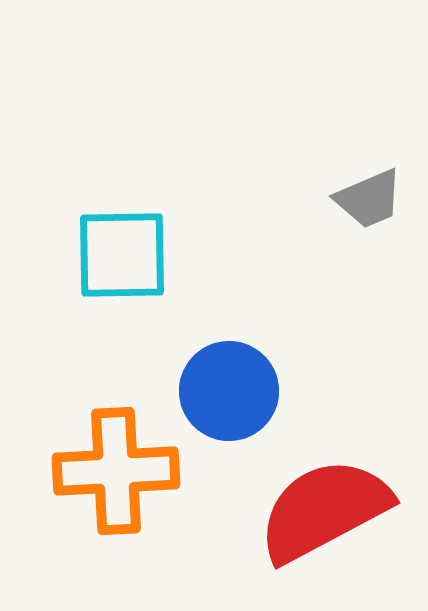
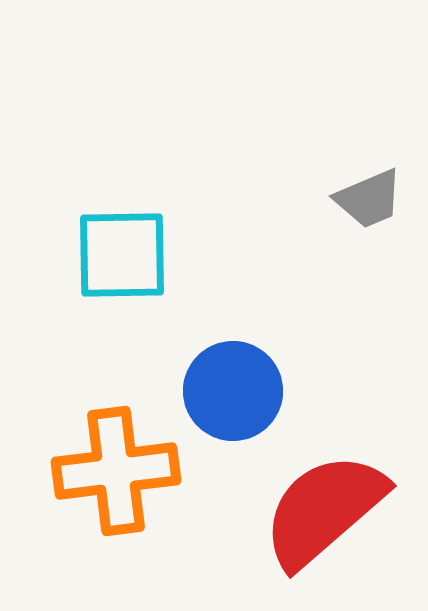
blue circle: moved 4 px right
orange cross: rotated 4 degrees counterclockwise
red semicircle: rotated 13 degrees counterclockwise
